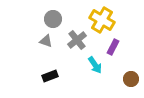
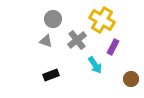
black rectangle: moved 1 px right, 1 px up
